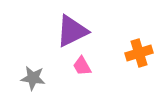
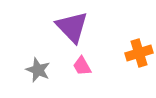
purple triangle: moved 4 px up; rotated 48 degrees counterclockwise
gray star: moved 5 px right, 8 px up; rotated 15 degrees clockwise
